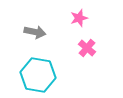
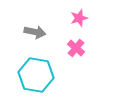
pink cross: moved 11 px left
cyan hexagon: moved 2 px left
